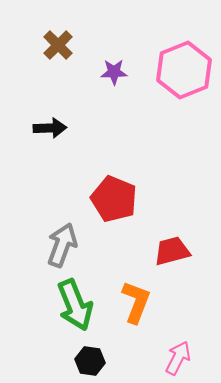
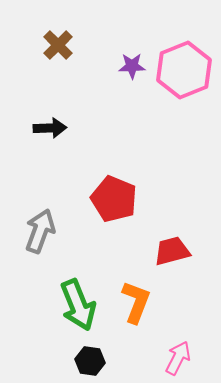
purple star: moved 18 px right, 6 px up
gray arrow: moved 22 px left, 14 px up
green arrow: moved 3 px right
